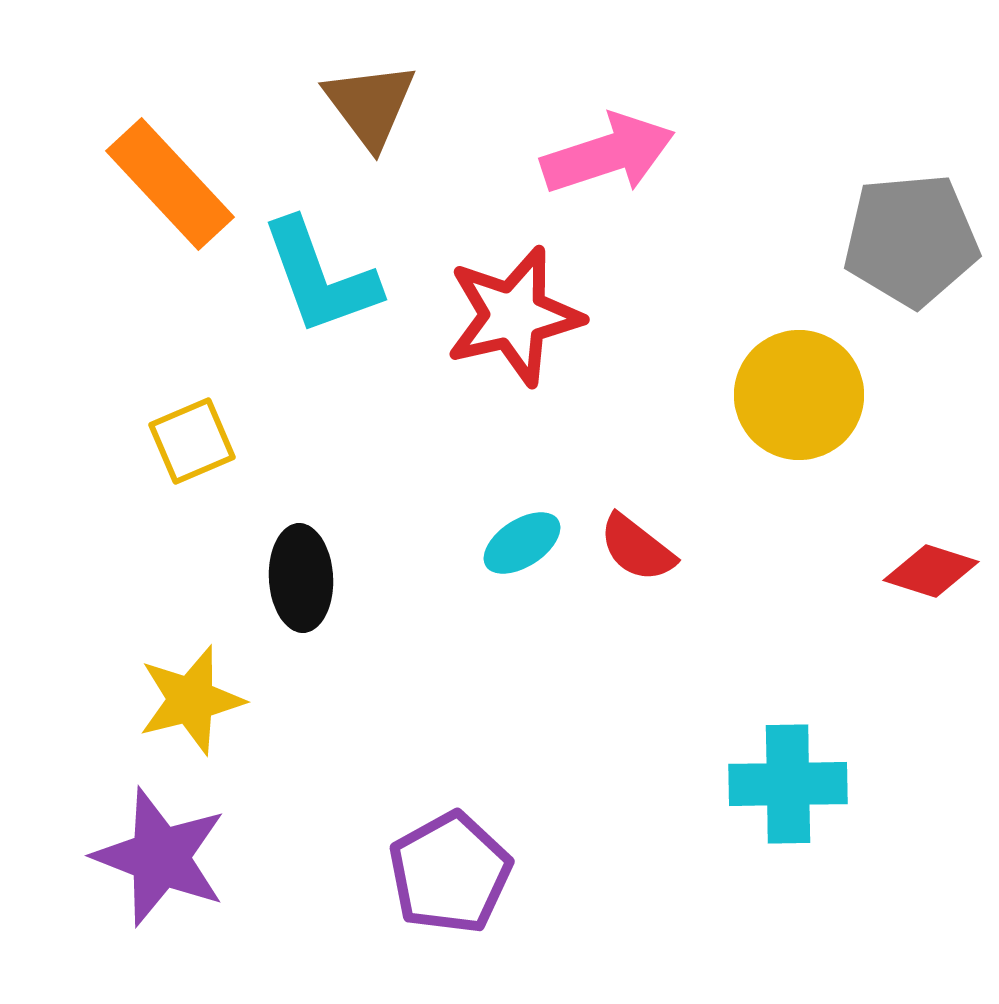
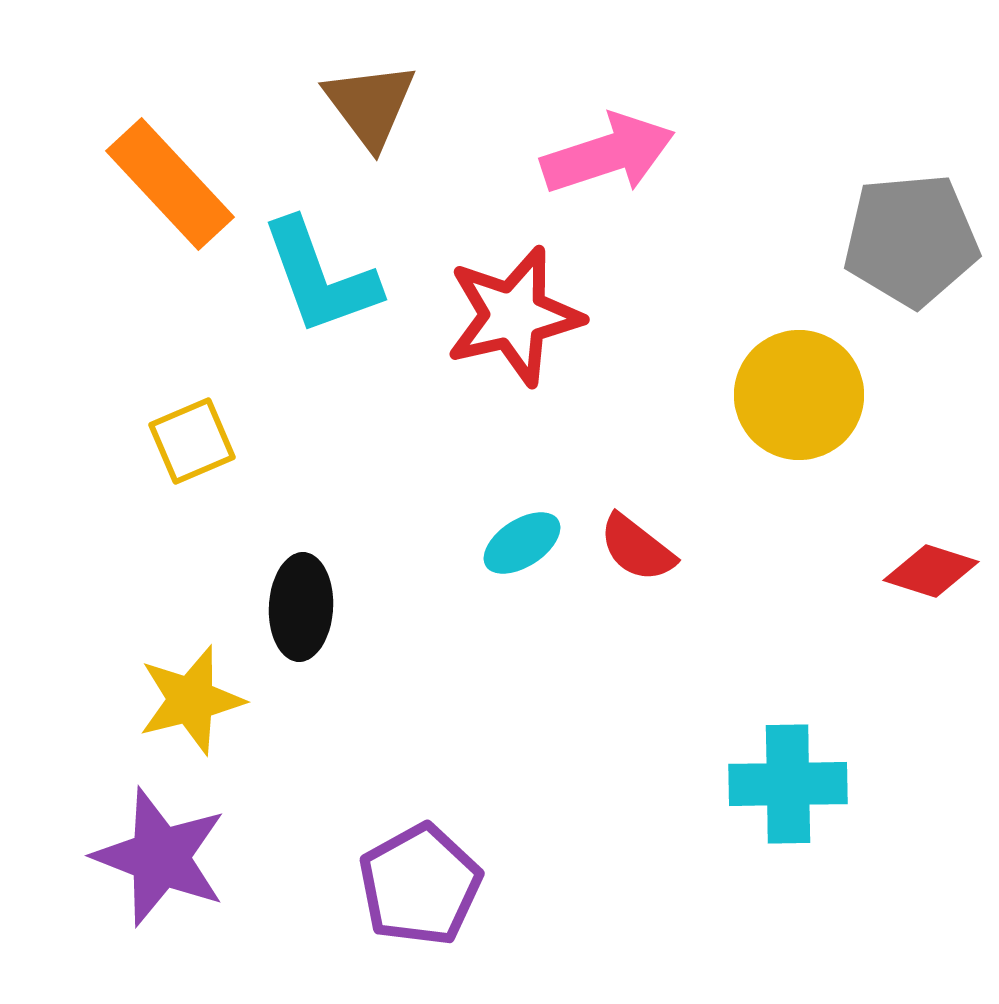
black ellipse: moved 29 px down; rotated 6 degrees clockwise
purple pentagon: moved 30 px left, 12 px down
